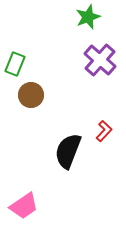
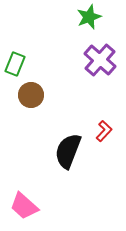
green star: moved 1 px right
pink trapezoid: rotated 76 degrees clockwise
